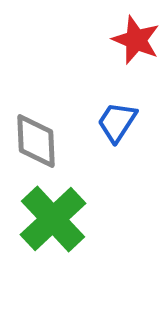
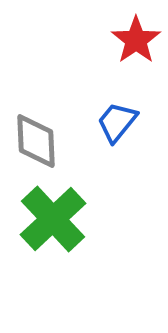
red star: rotated 15 degrees clockwise
blue trapezoid: rotated 6 degrees clockwise
